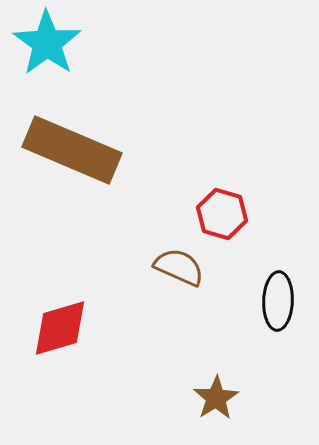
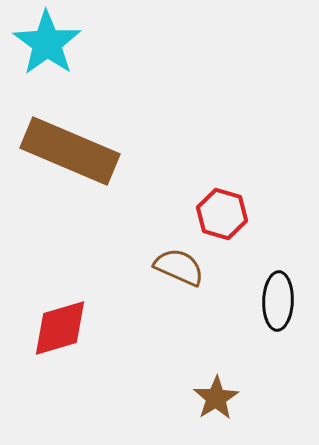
brown rectangle: moved 2 px left, 1 px down
